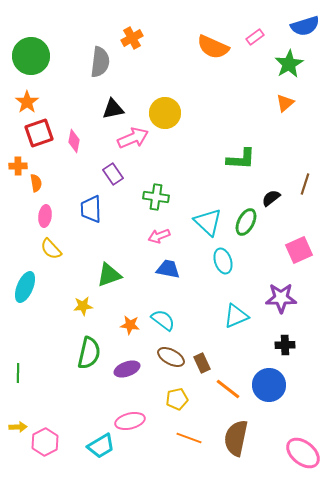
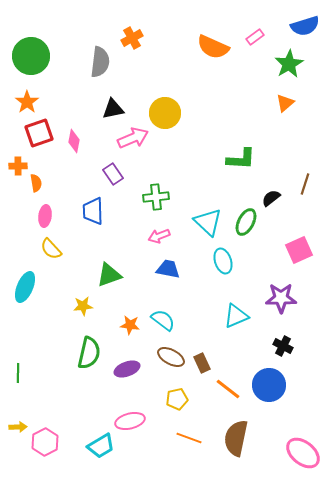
green cross at (156, 197): rotated 15 degrees counterclockwise
blue trapezoid at (91, 209): moved 2 px right, 2 px down
black cross at (285, 345): moved 2 px left, 1 px down; rotated 30 degrees clockwise
